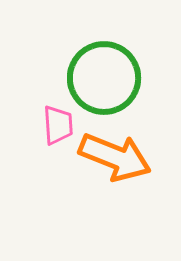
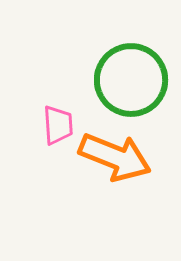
green circle: moved 27 px right, 2 px down
